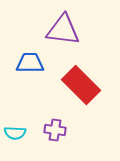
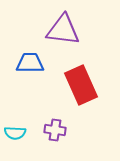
red rectangle: rotated 21 degrees clockwise
